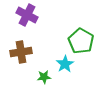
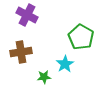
green pentagon: moved 4 px up
